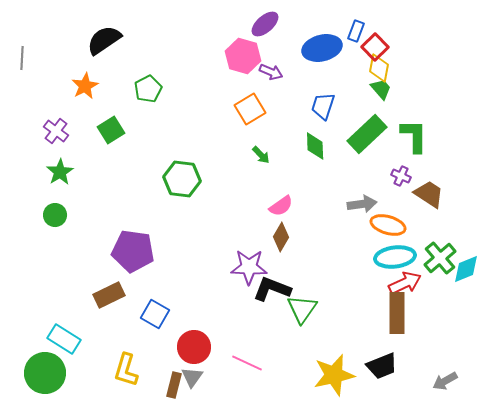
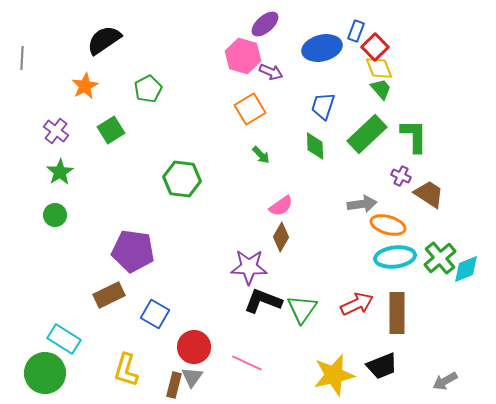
yellow diamond at (379, 68): rotated 32 degrees counterclockwise
red arrow at (405, 283): moved 48 px left, 21 px down
black L-shape at (272, 289): moved 9 px left, 12 px down
